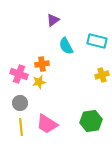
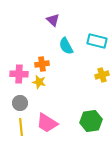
purple triangle: rotated 40 degrees counterclockwise
pink cross: rotated 18 degrees counterclockwise
yellow star: rotated 24 degrees clockwise
pink trapezoid: moved 1 px up
